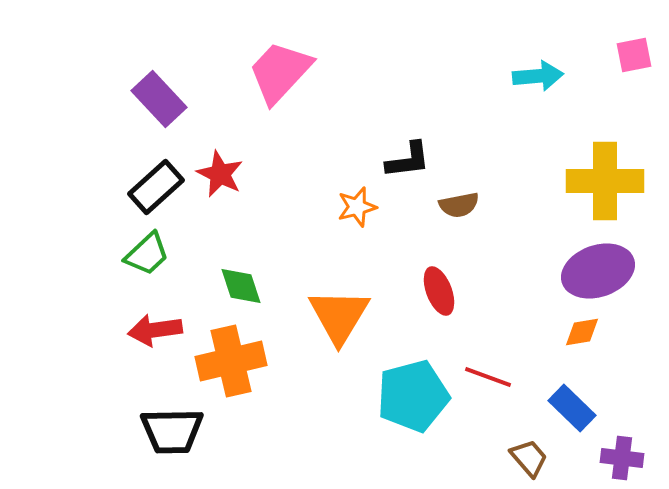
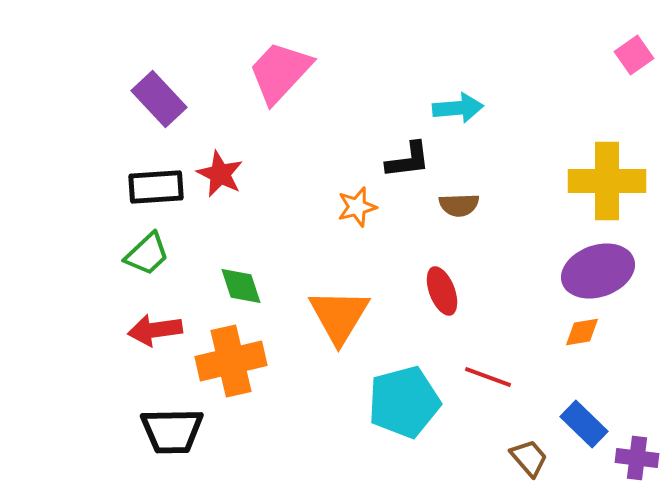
pink square: rotated 24 degrees counterclockwise
cyan arrow: moved 80 px left, 32 px down
yellow cross: moved 2 px right
black rectangle: rotated 38 degrees clockwise
brown semicircle: rotated 9 degrees clockwise
red ellipse: moved 3 px right
cyan pentagon: moved 9 px left, 6 px down
blue rectangle: moved 12 px right, 16 px down
purple cross: moved 15 px right
